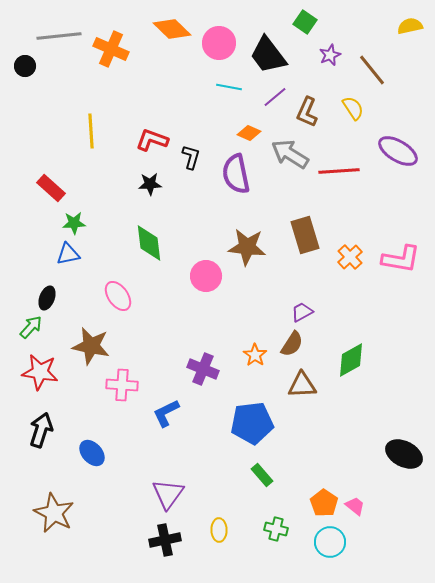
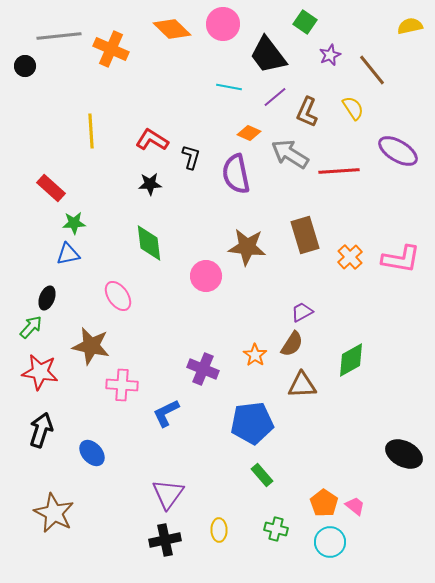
pink circle at (219, 43): moved 4 px right, 19 px up
red L-shape at (152, 140): rotated 12 degrees clockwise
